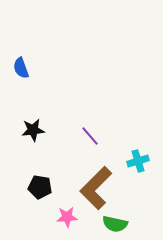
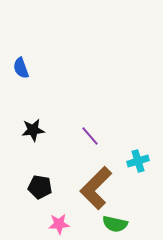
pink star: moved 8 px left, 7 px down
